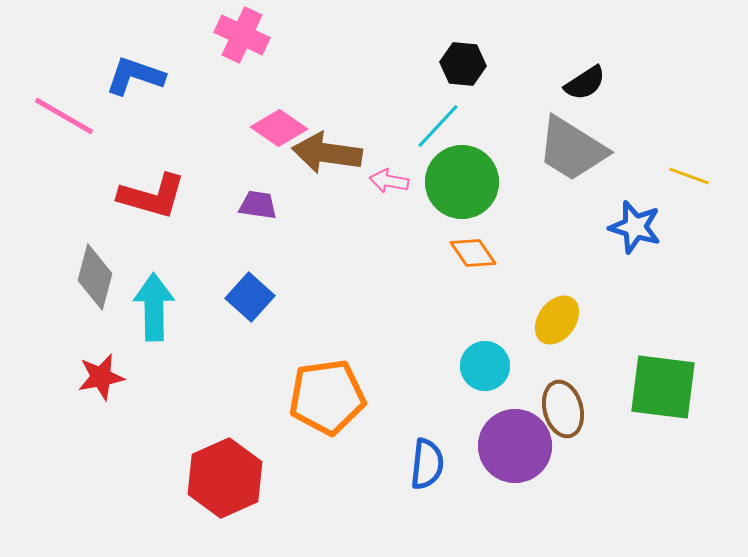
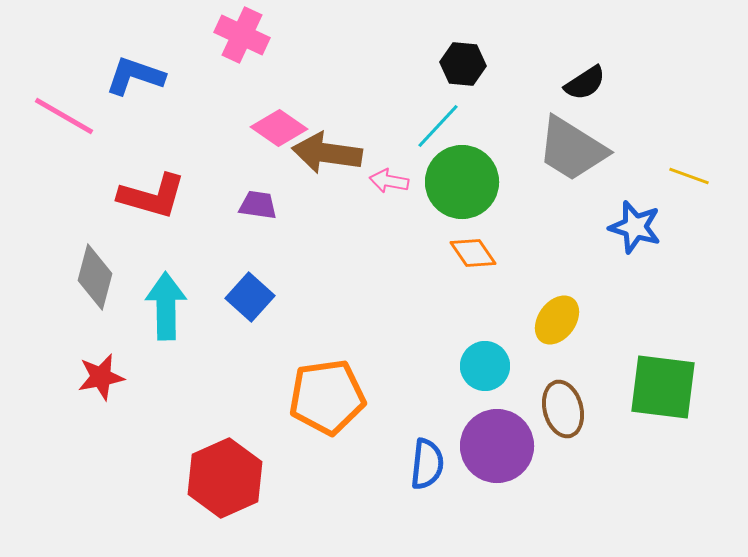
cyan arrow: moved 12 px right, 1 px up
purple circle: moved 18 px left
